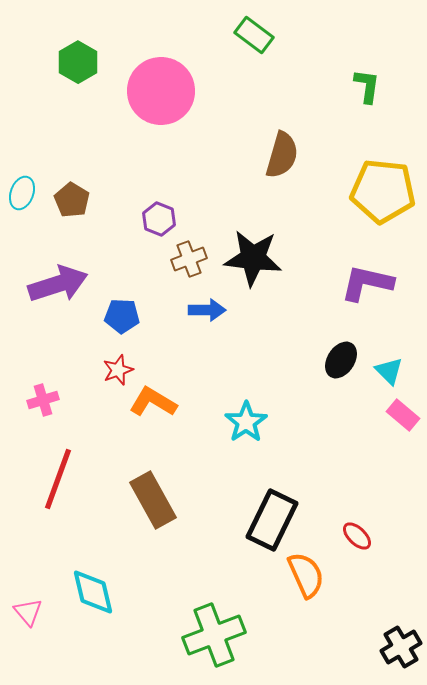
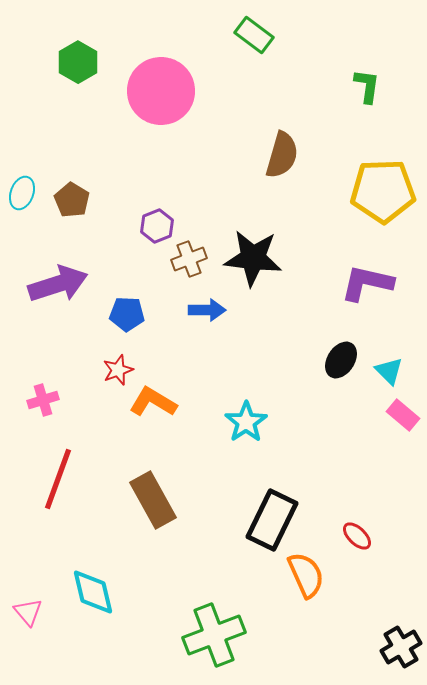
yellow pentagon: rotated 8 degrees counterclockwise
purple hexagon: moved 2 px left, 7 px down; rotated 16 degrees clockwise
blue pentagon: moved 5 px right, 2 px up
